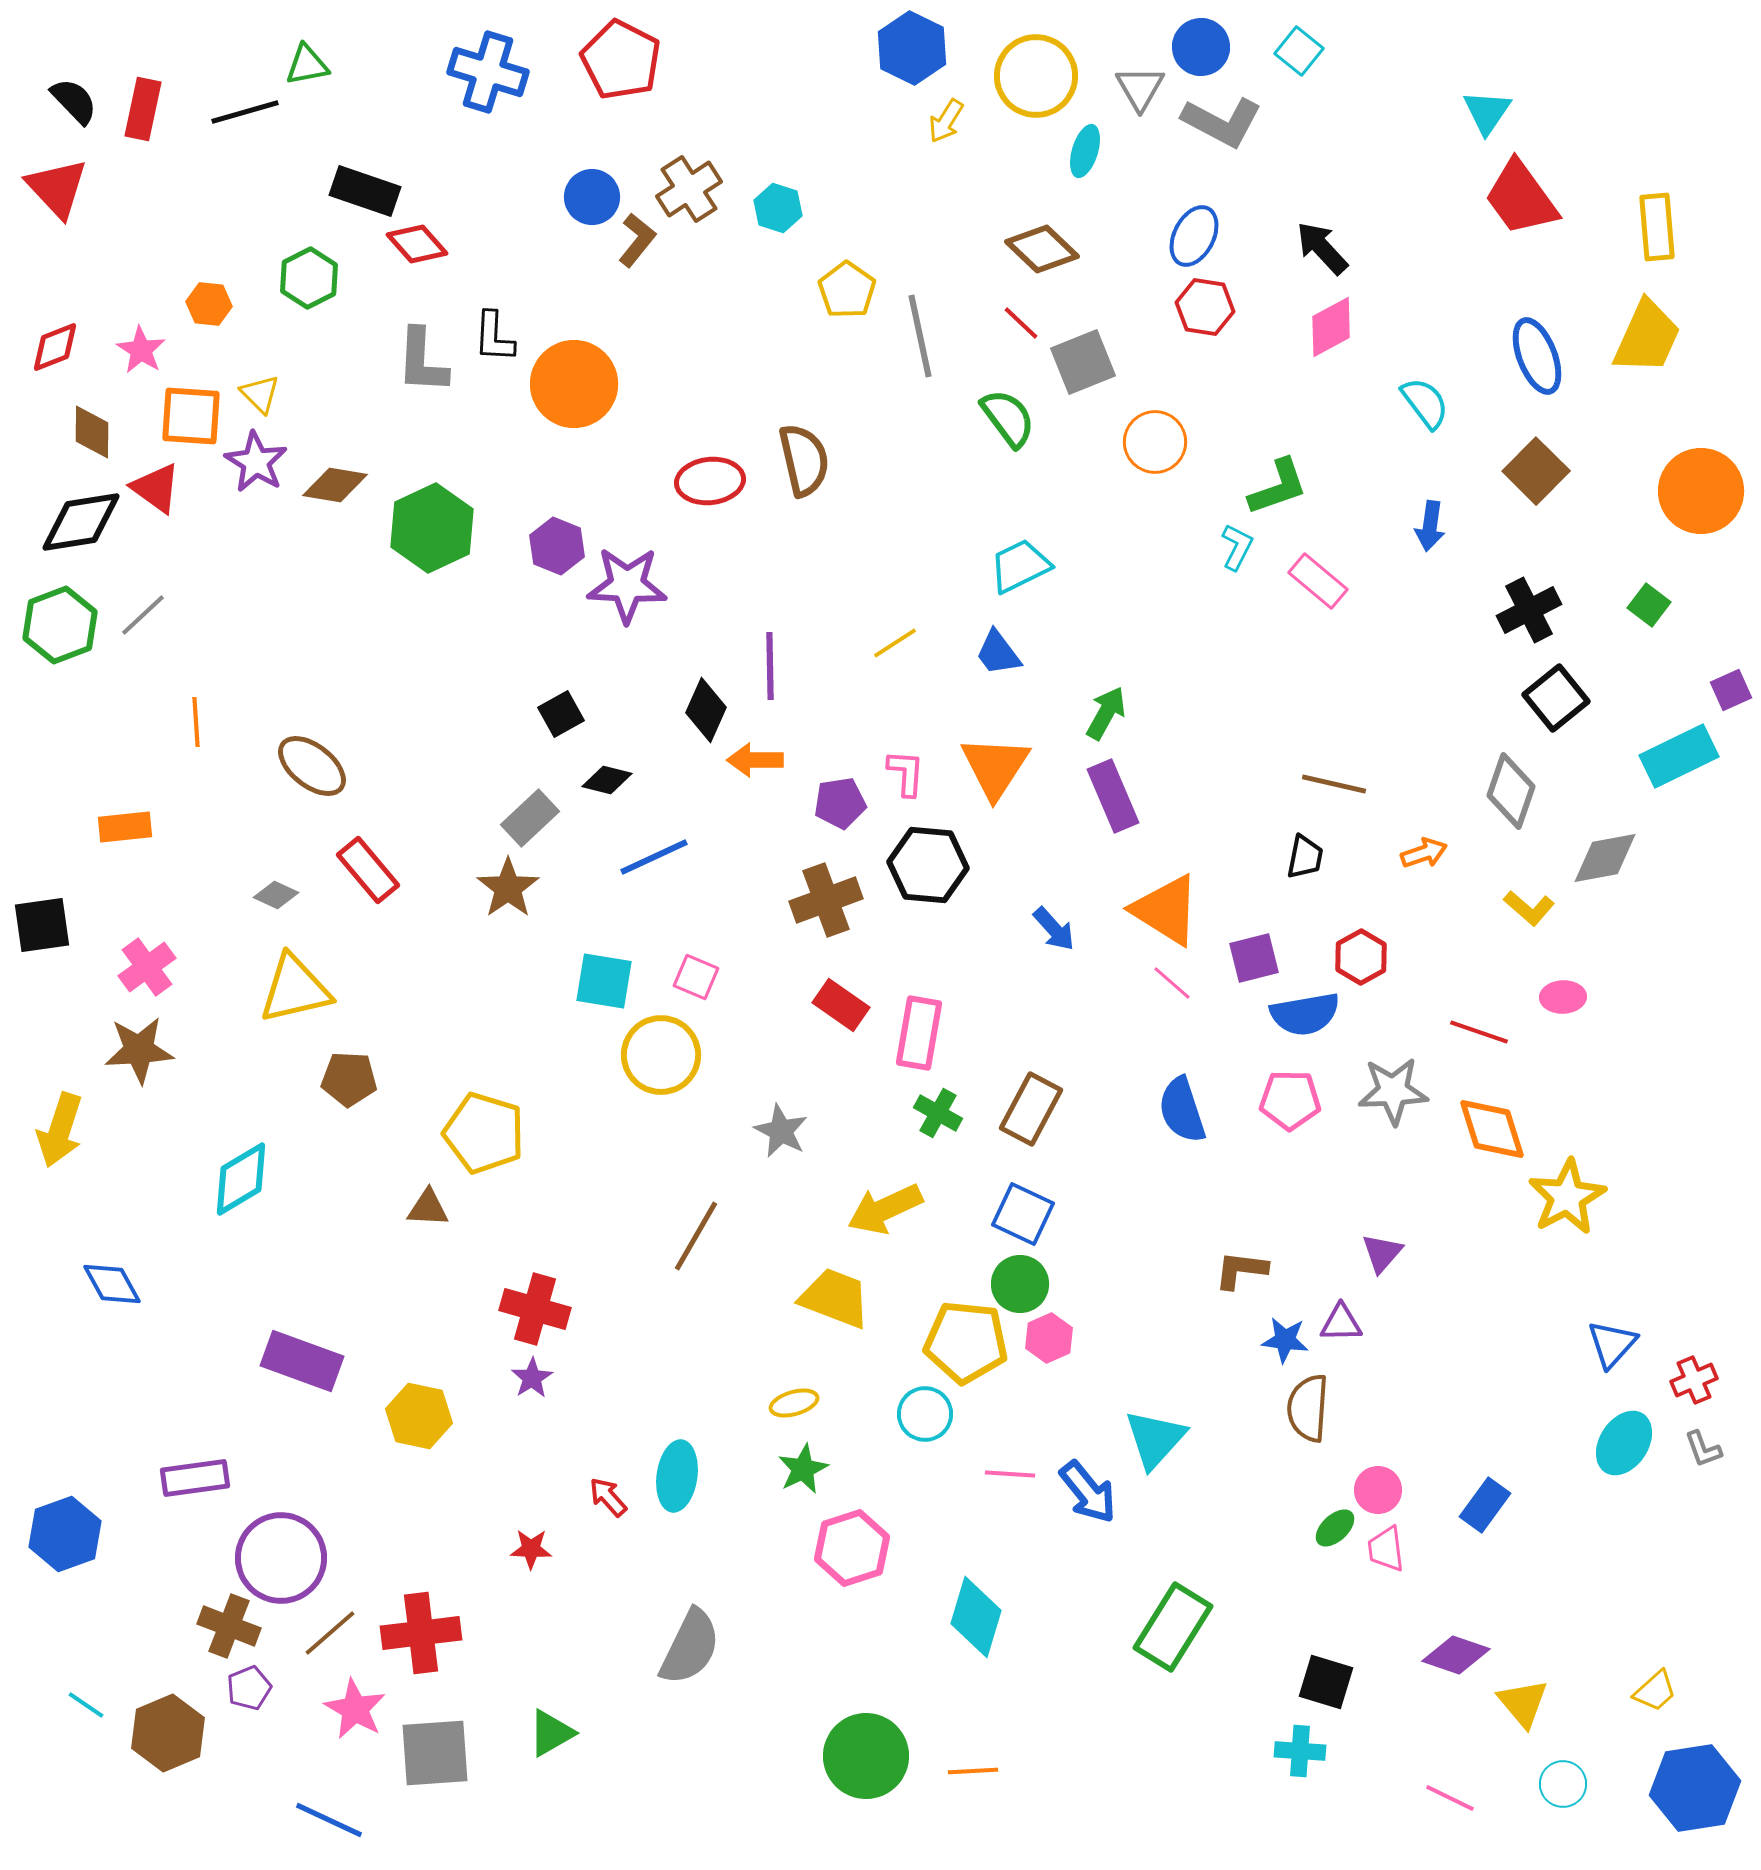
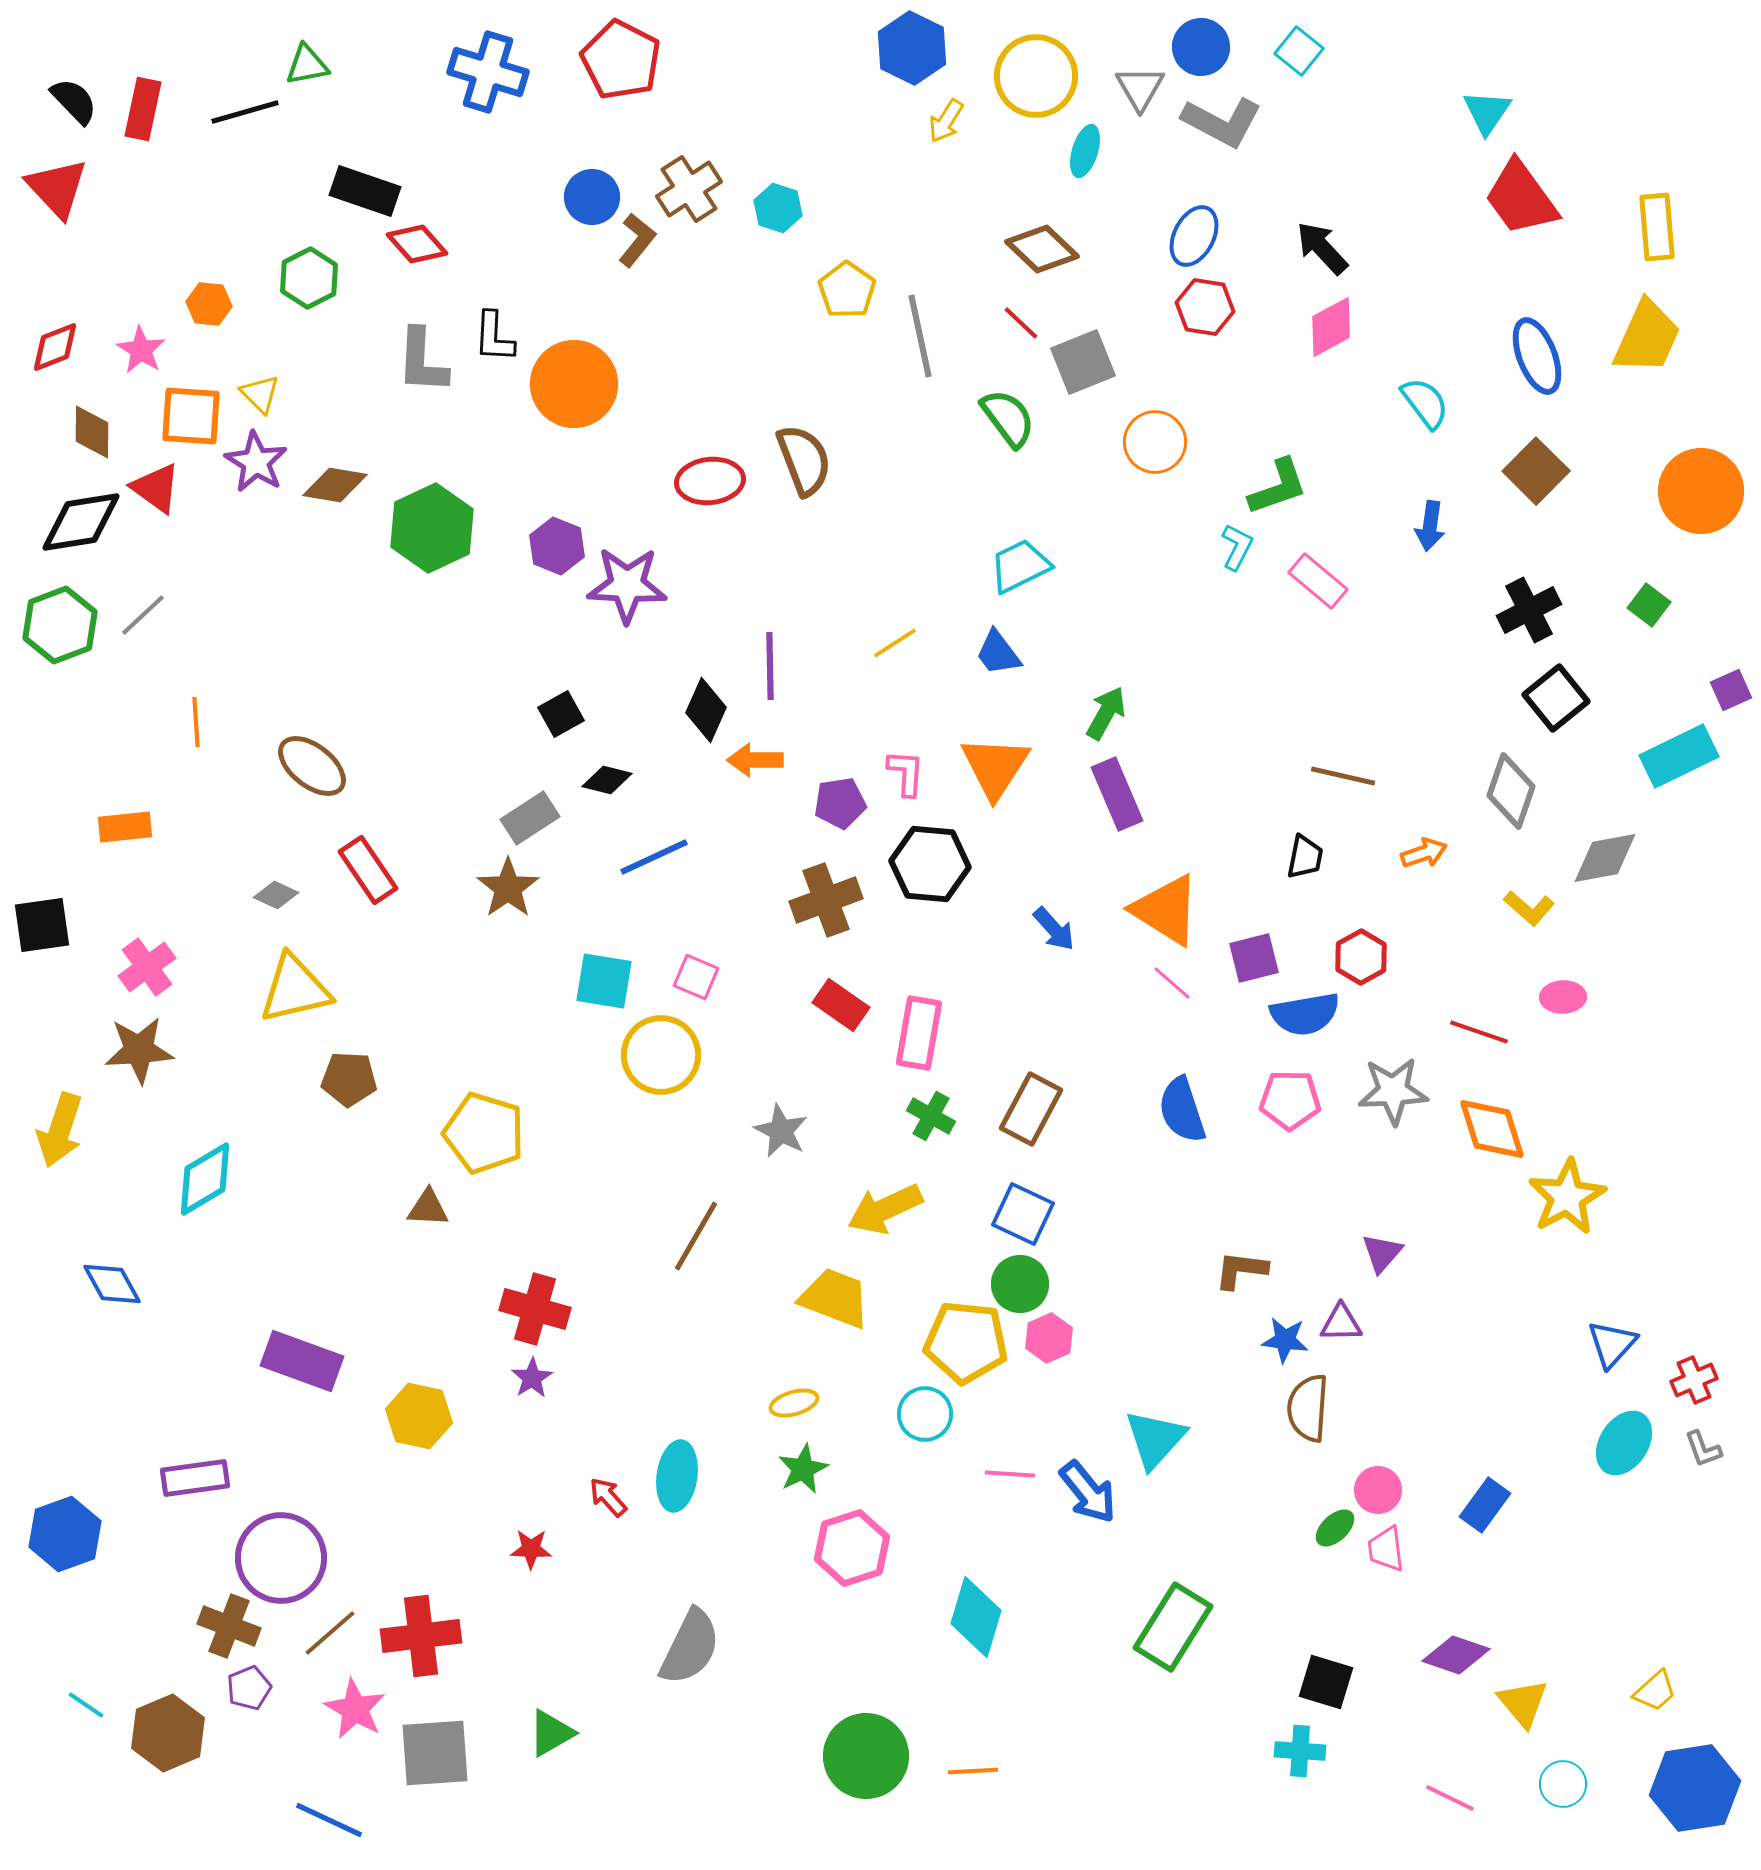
brown semicircle at (804, 460): rotated 8 degrees counterclockwise
brown line at (1334, 784): moved 9 px right, 8 px up
purple rectangle at (1113, 796): moved 4 px right, 2 px up
gray rectangle at (530, 818): rotated 10 degrees clockwise
black hexagon at (928, 865): moved 2 px right, 1 px up
red rectangle at (368, 870): rotated 6 degrees clockwise
green cross at (938, 1113): moved 7 px left, 3 px down
cyan diamond at (241, 1179): moved 36 px left
red cross at (421, 1633): moved 3 px down
